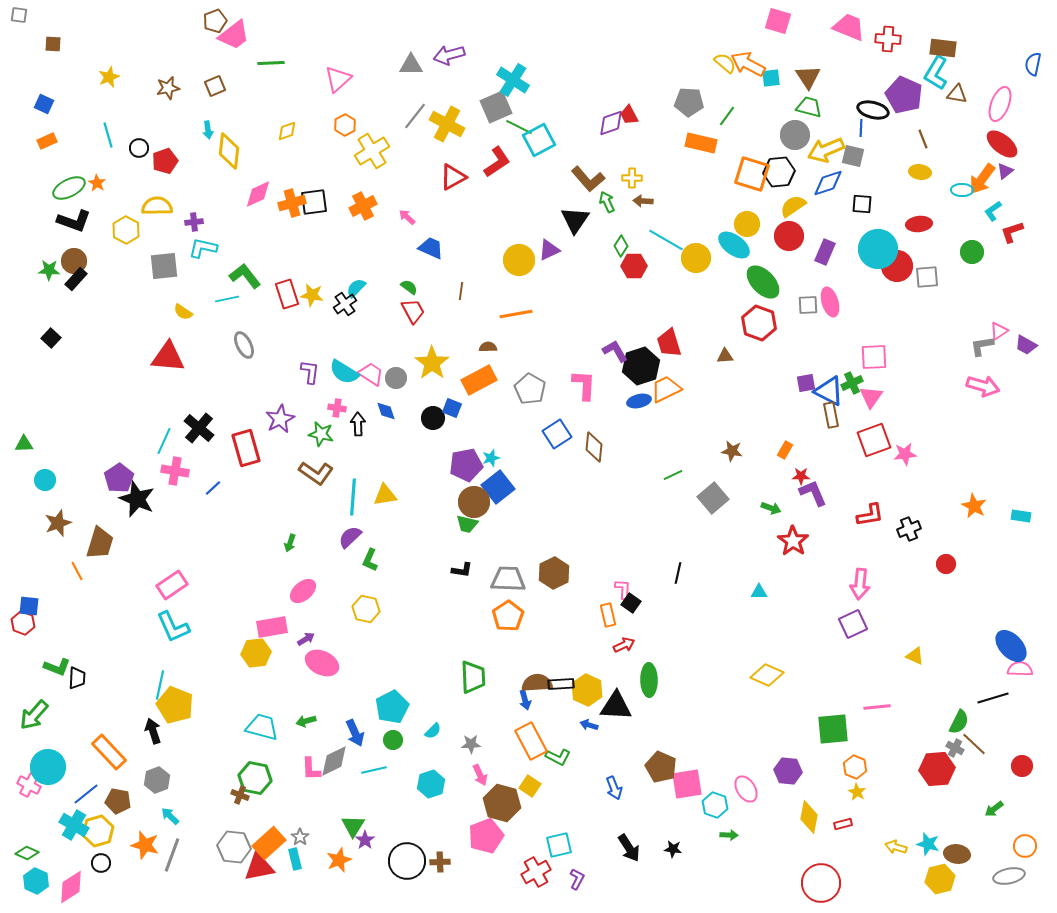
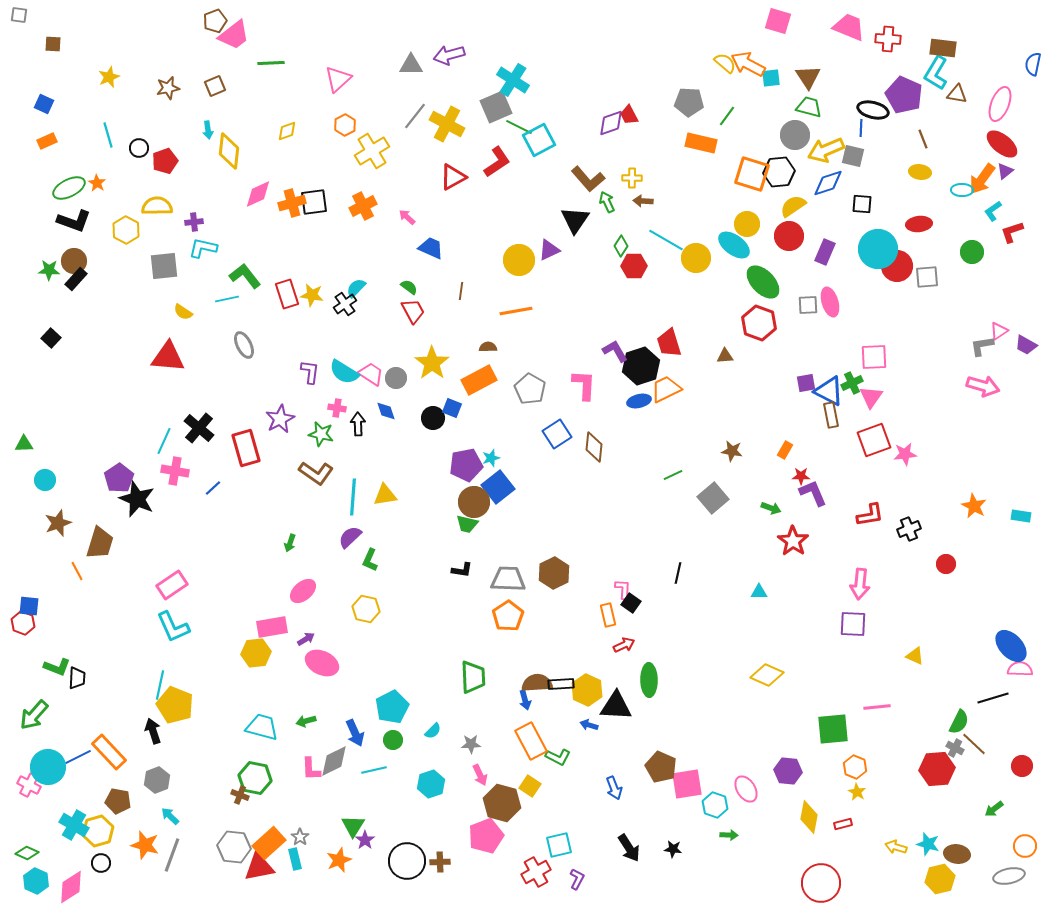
orange line at (516, 314): moved 3 px up
purple square at (853, 624): rotated 28 degrees clockwise
blue line at (86, 794): moved 8 px left, 37 px up; rotated 12 degrees clockwise
